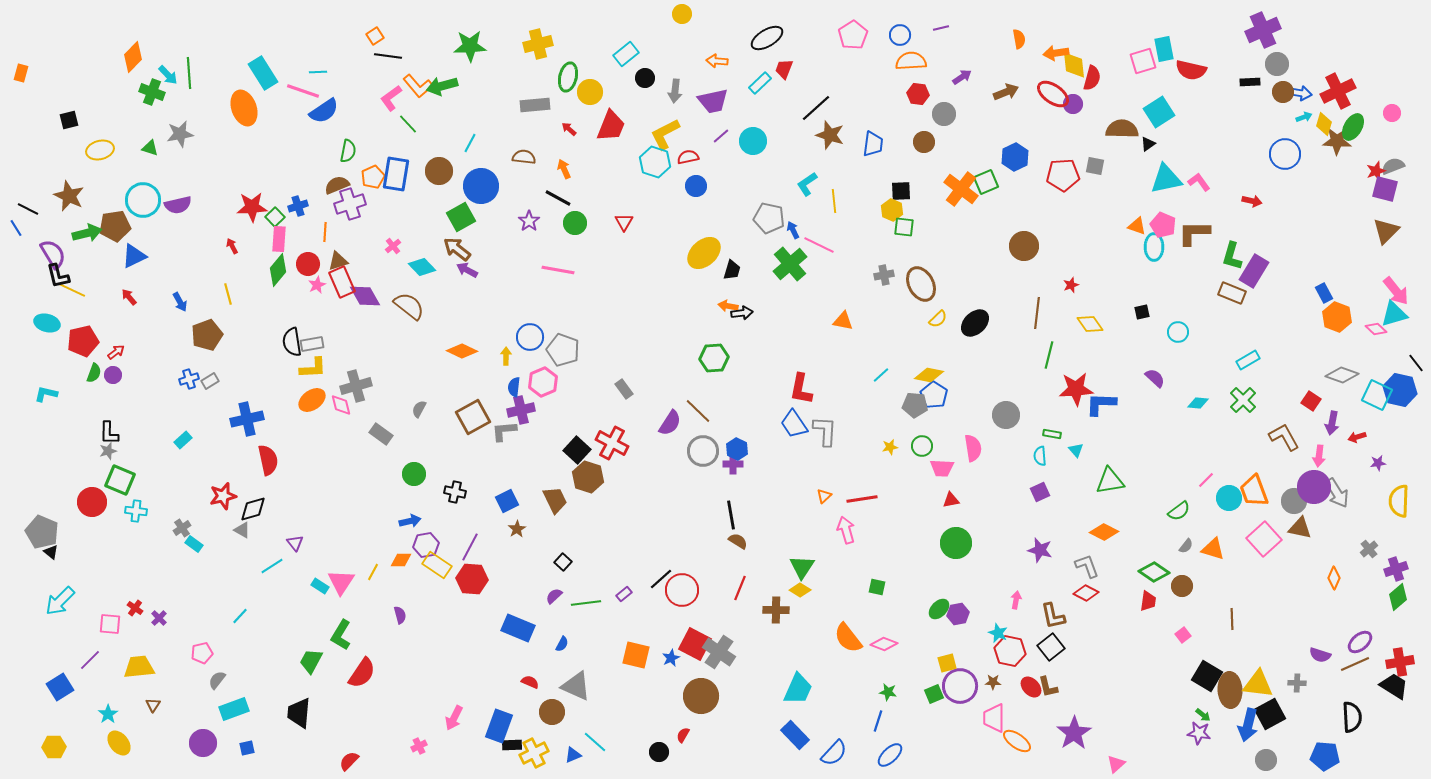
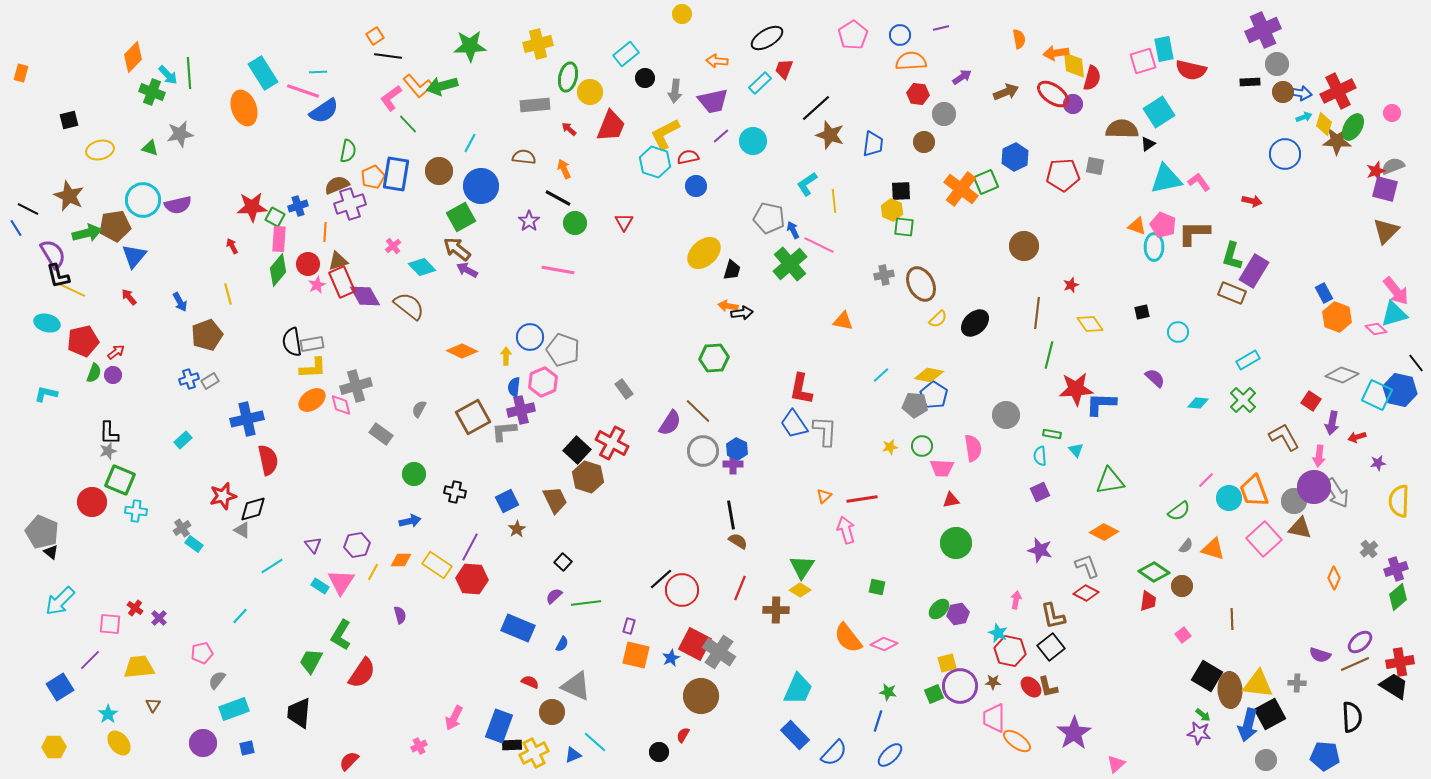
green square at (275, 217): rotated 18 degrees counterclockwise
blue triangle at (134, 256): rotated 24 degrees counterclockwise
purple triangle at (295, 543): moved 18 px right, 2 px down
purple hexagon at (426, 545): moved 69 px left
purple rectangle at (624, 594): moved 5 px right, 32 px down; rotated 35 degrees counterclockwise
